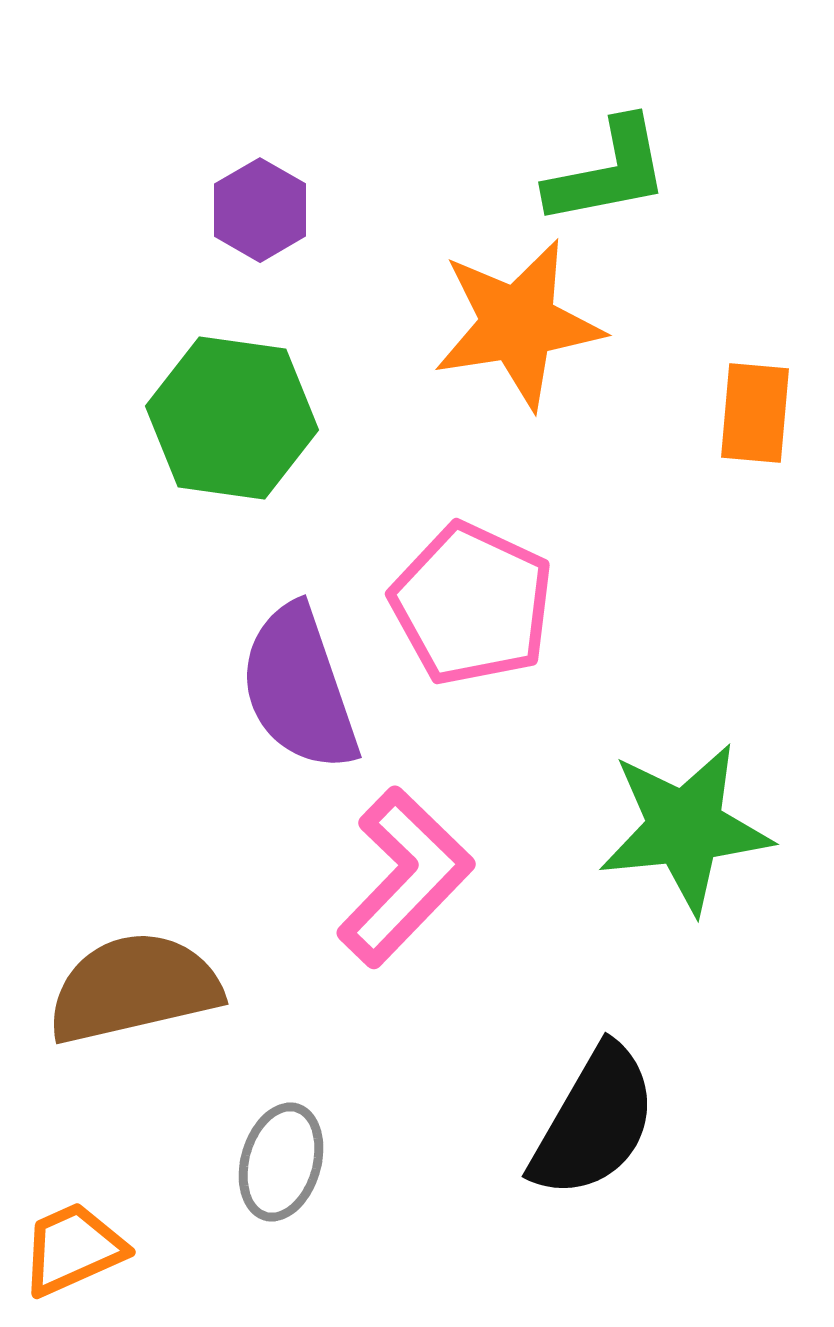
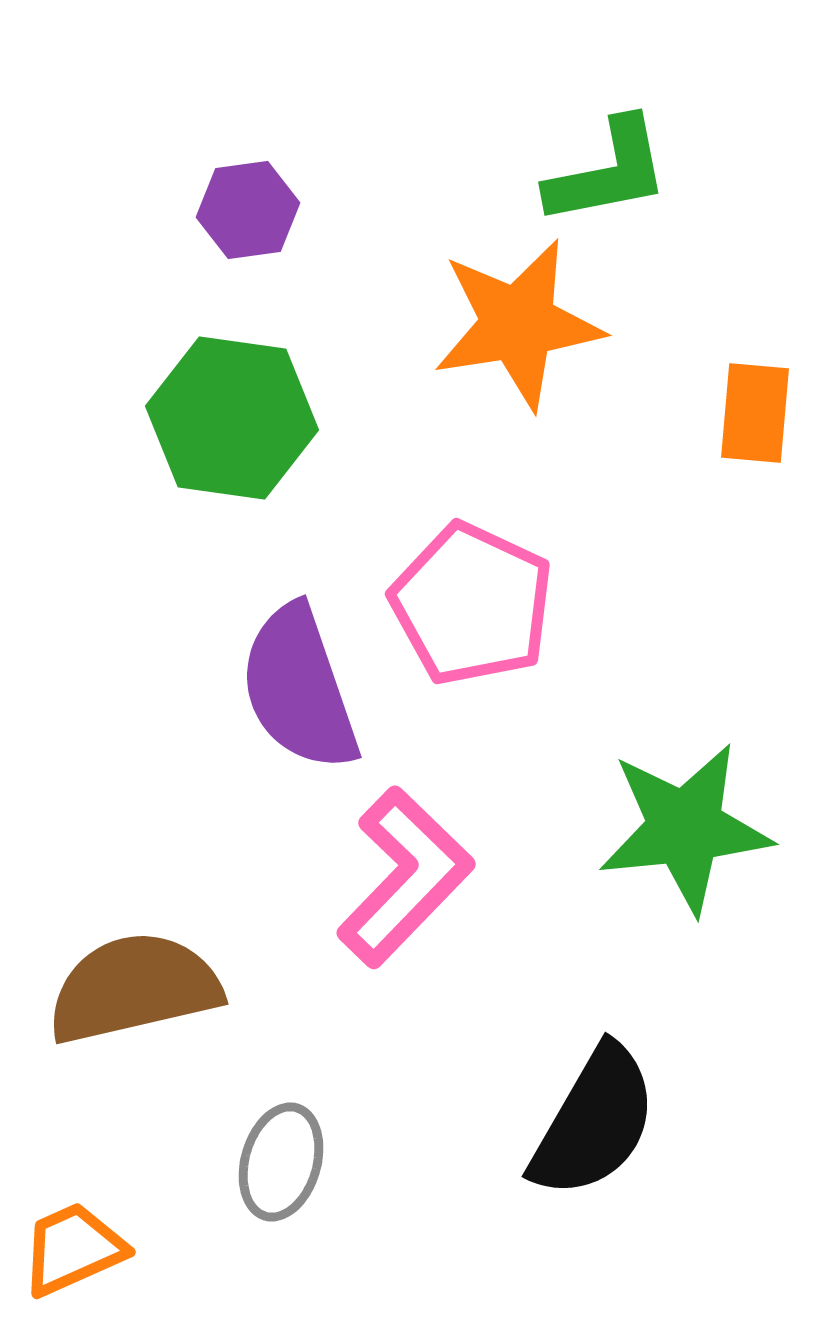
purple hexagon: moved 12 px left; rotated 22 degrees clockwise
